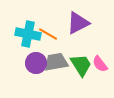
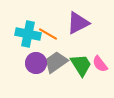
gray trapezoid: rotated 25 degrees counterclockwise
